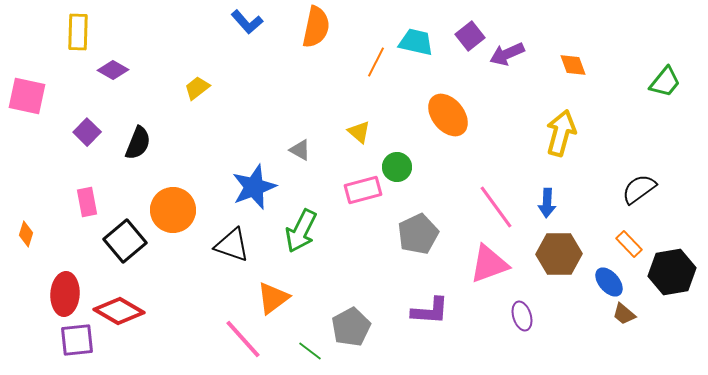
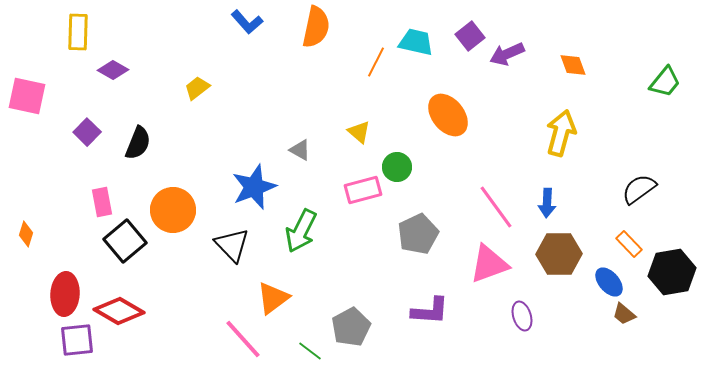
pink rectangle at (87, 202): moved 15 px right
black triangle at (232, 245): rotated 27 degrees clockwise
